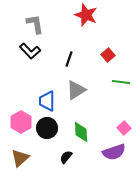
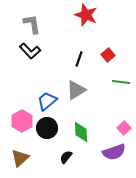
gray L-shape: moved 3 px left
black line: moved 10 px right
blue trapezoid: rotated 50 degrees clockwise
pink hexagon: moved 1 px right, 1 px up
